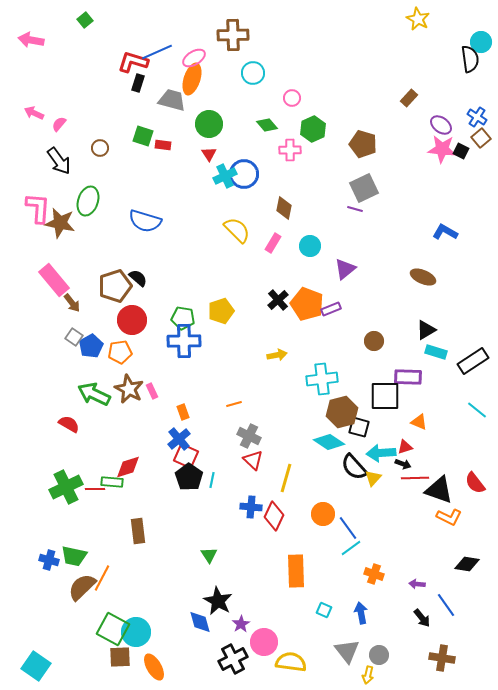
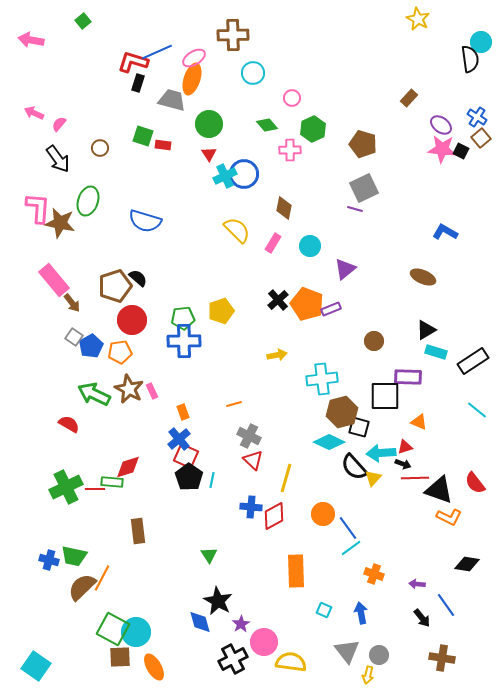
green square at (85, 20): moved 2 px left, 1 px down
black arrow at (59, 161): moved 1 px left, 2 px up
green pentagon at (183, 318): rotated 15 degrees counterclockwise
cyan diamond at (329, 442): rotated 8 degrees counterclockwise
red diamond at (274, 516): rotated 36 degrees clockwise
